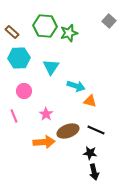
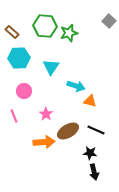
brown ellipse: rotated 10 degrees counterclockwise
